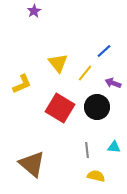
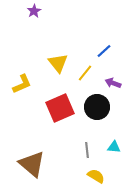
red square: rotated 36 degrees clockwise
yellow semicircle: rotated 18 degrees clockwise
